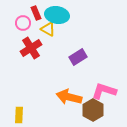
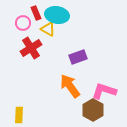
purple rectangle: rotated 12 degrees clockwise
orange arrow: moved 1 px right, 11 px up; rotated 40 degrees clockwise
